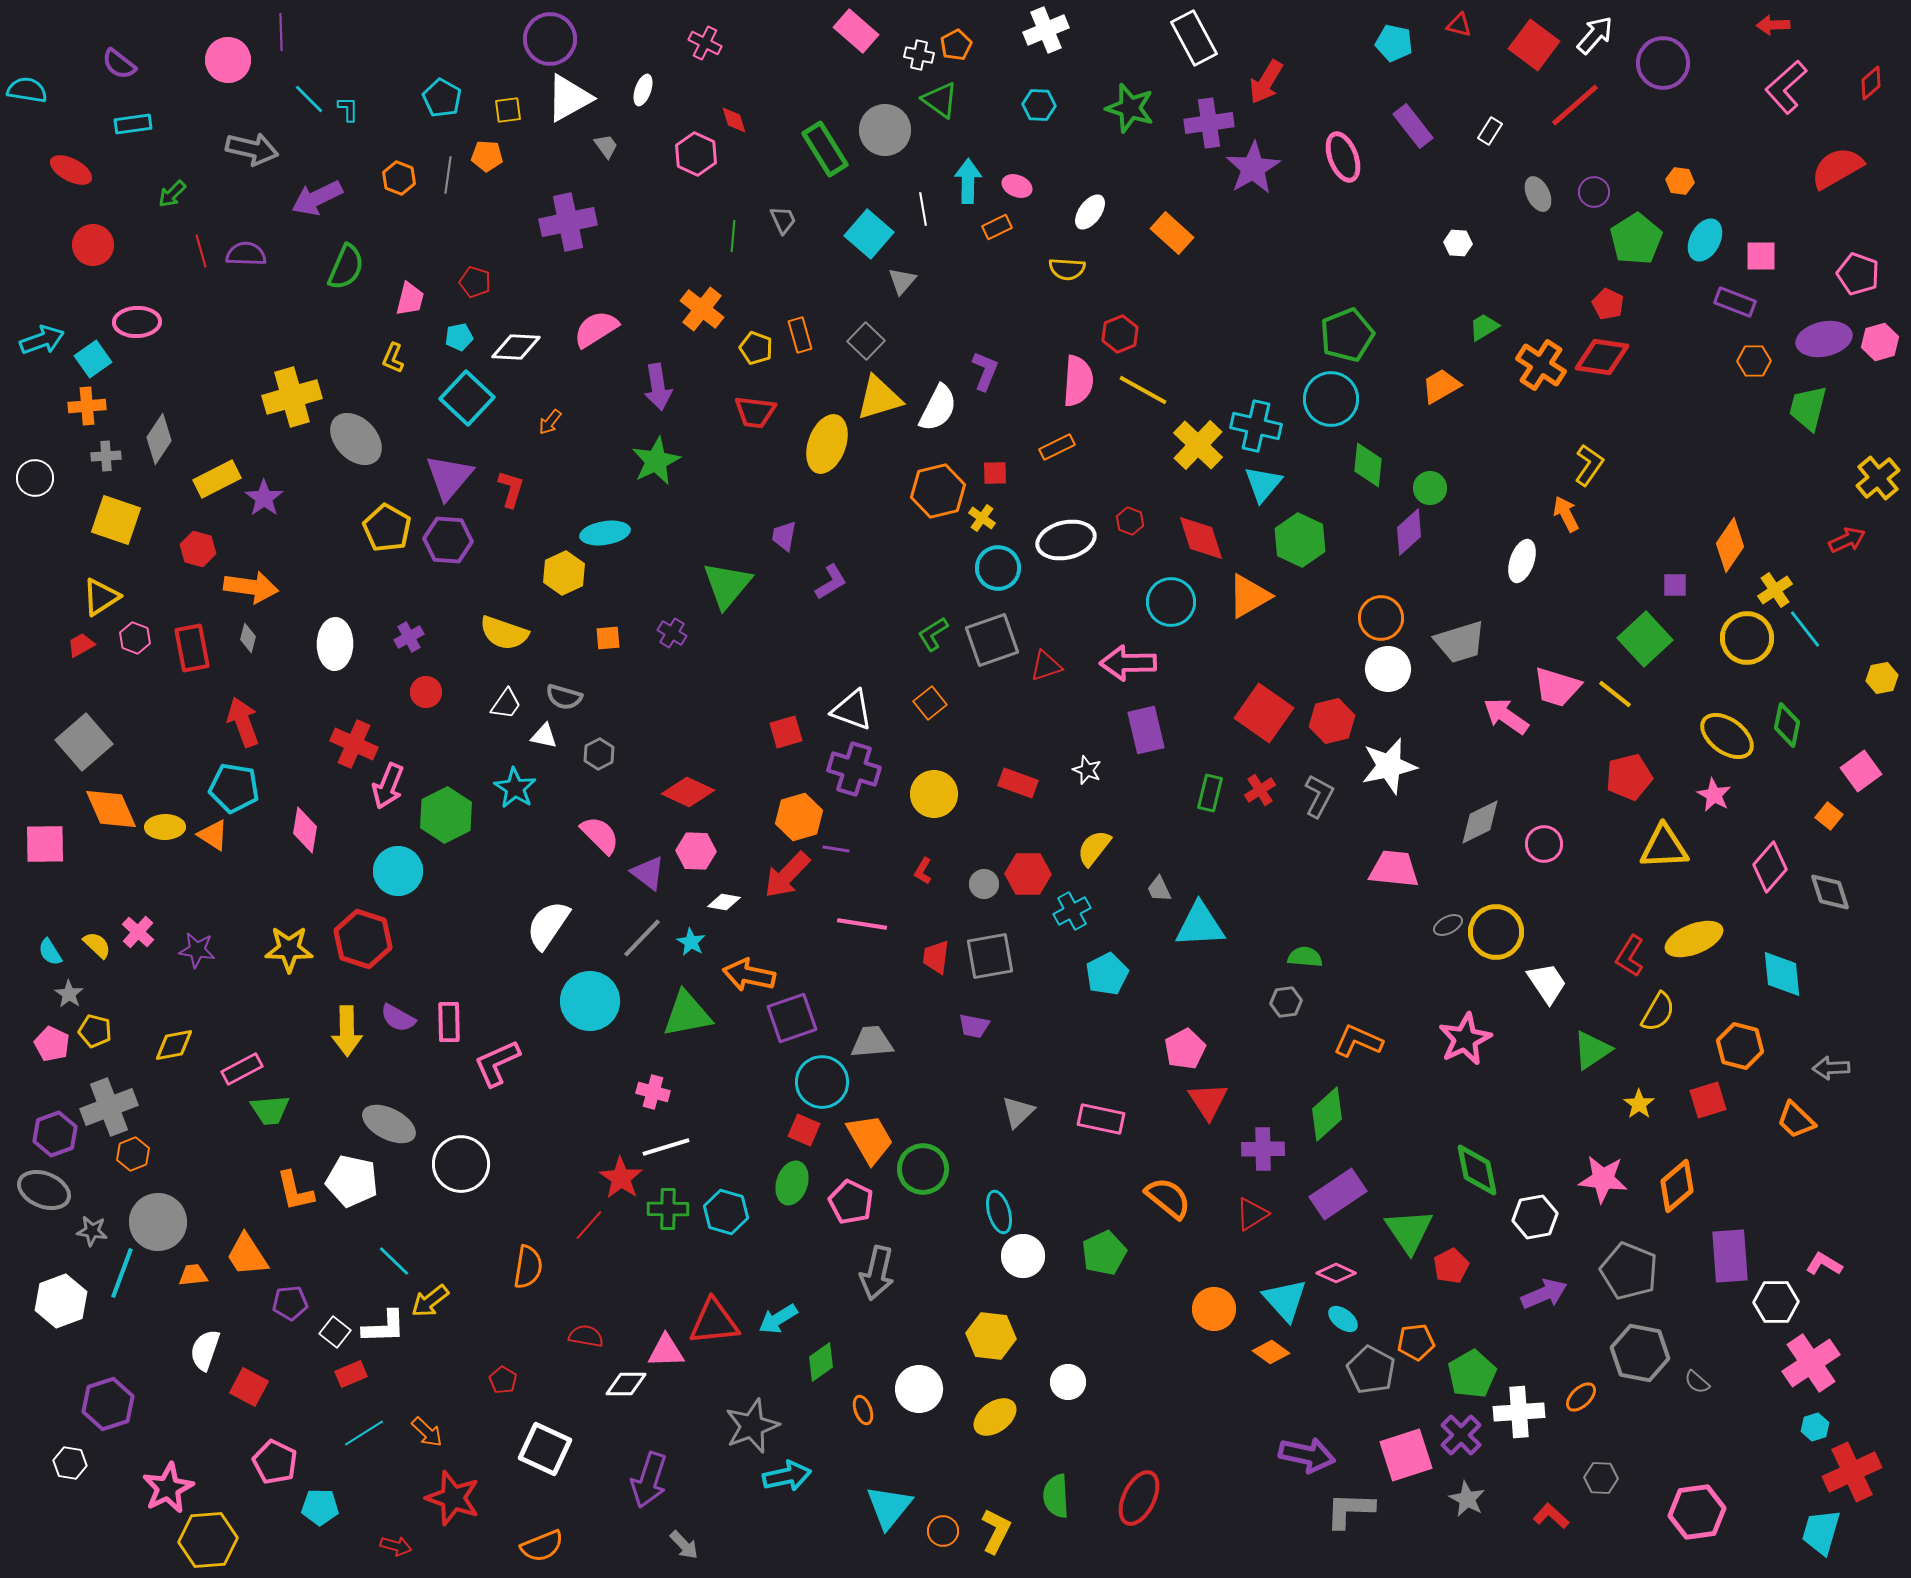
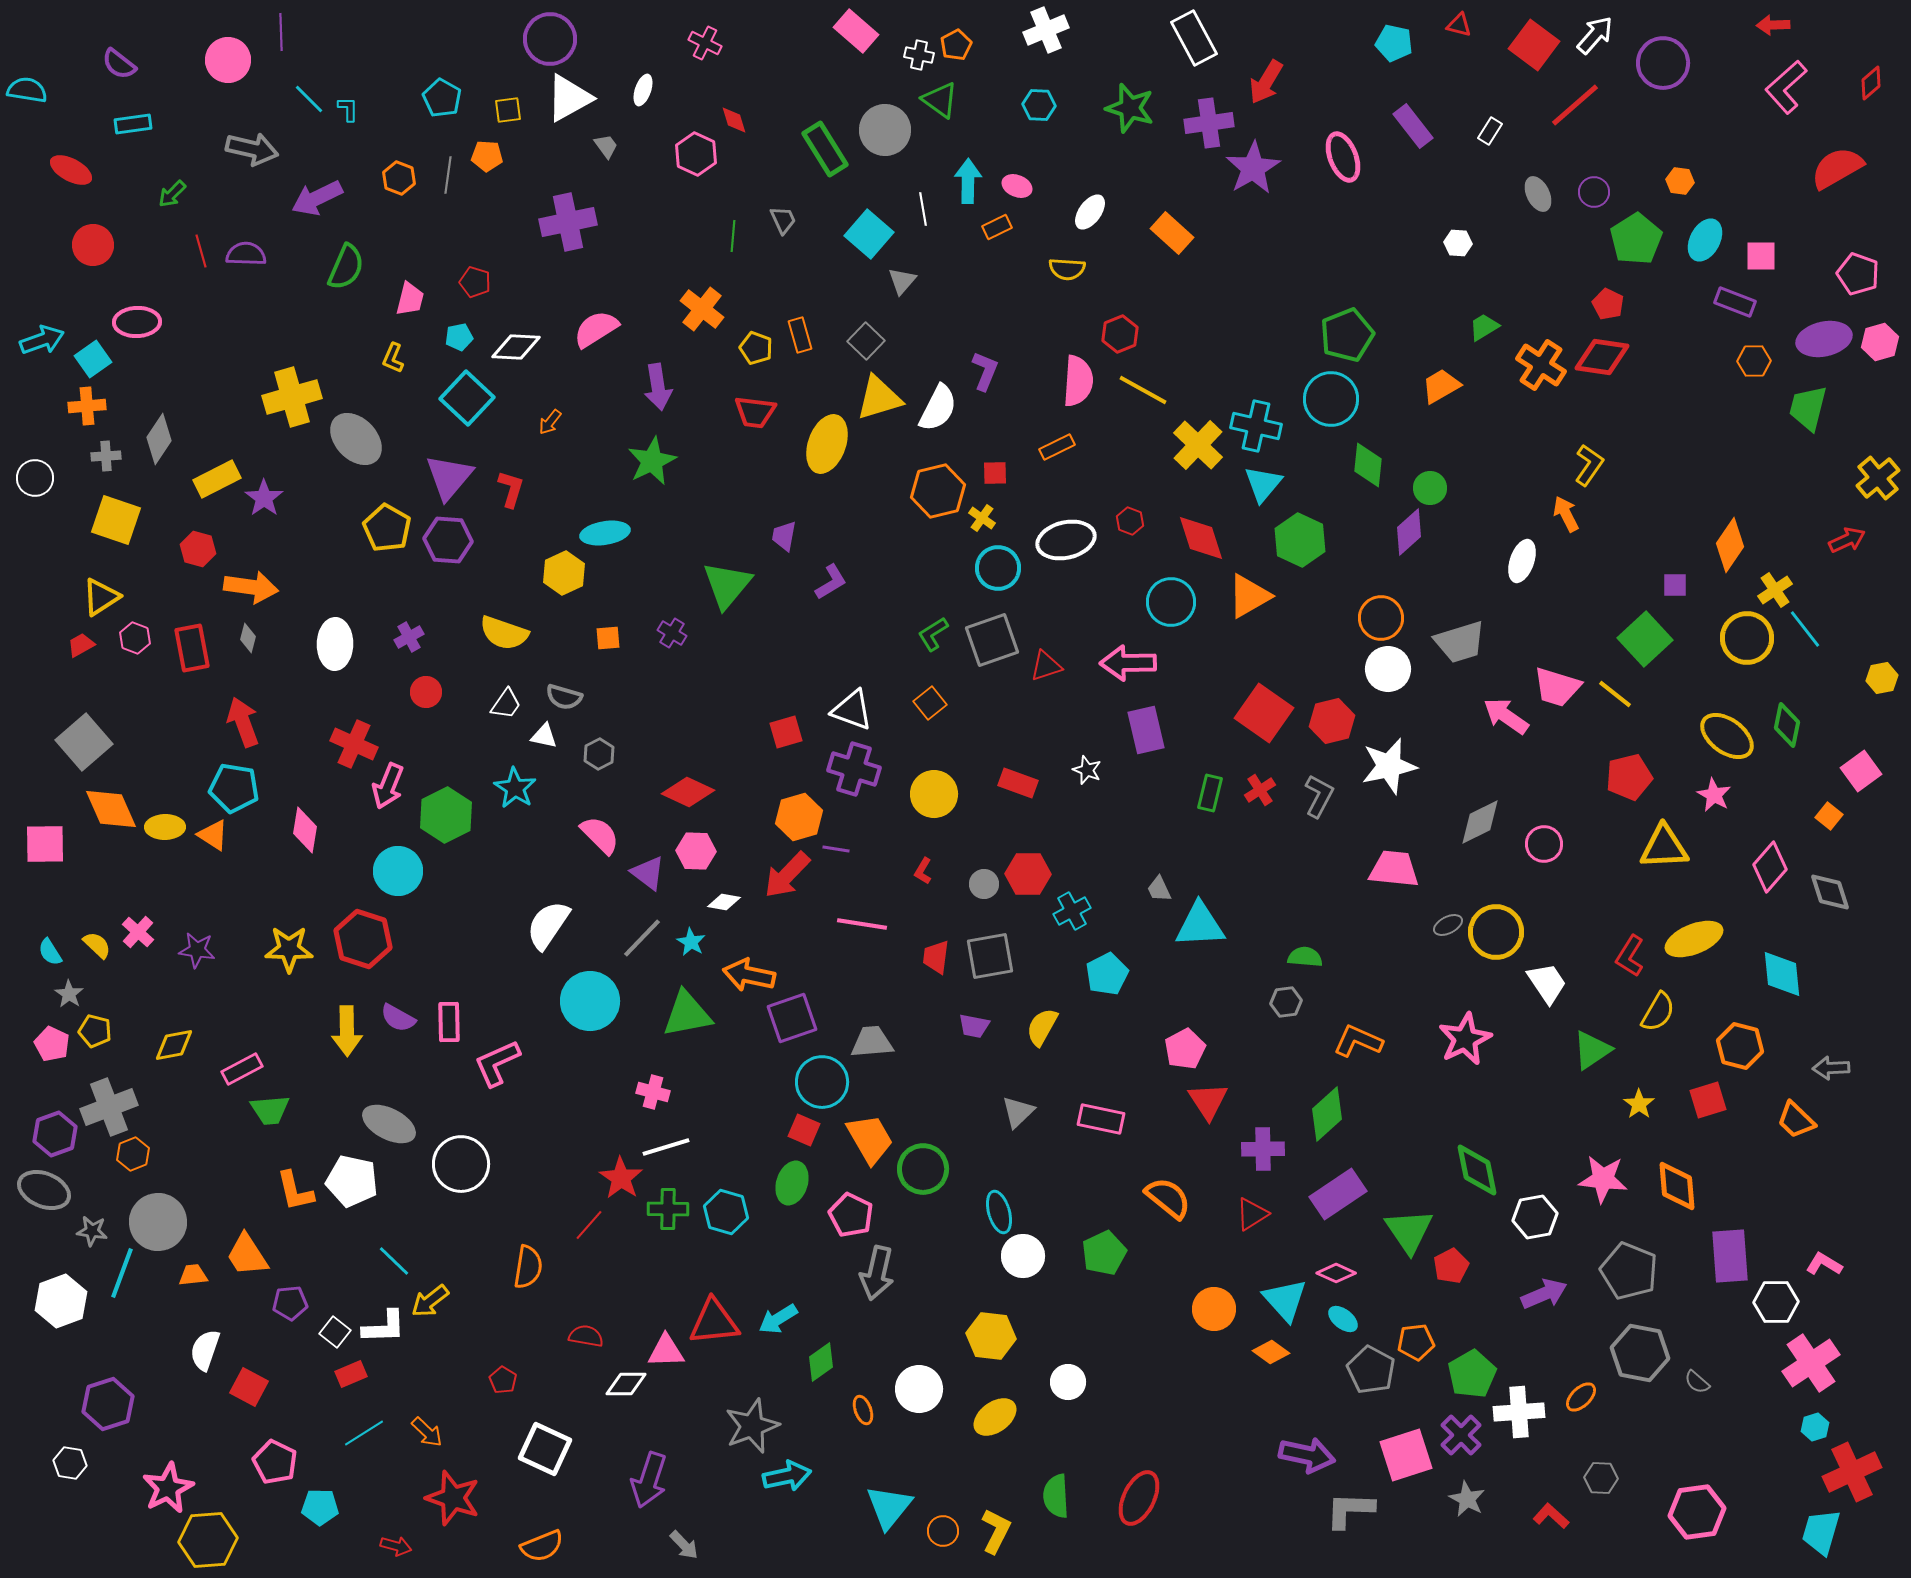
green star at (656, 461): moved 4 px left
yellow semicircle at (1094, 848): moved 52 px left, 179 px down; rotated 9 degrees counterclockwise
orange diamond at (1677, 1186): rotated 54 degrees counterclockwise
pink pentagon at (851, 1202): moved 13 px down
